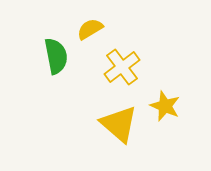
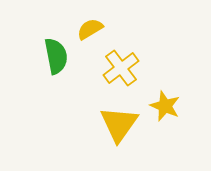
yellow cross: moved 1 px left, 1 px down
yellow triangle: rotated 24 degrees clockwise
